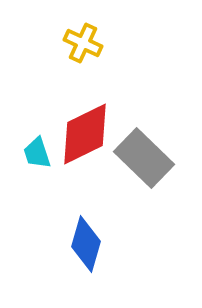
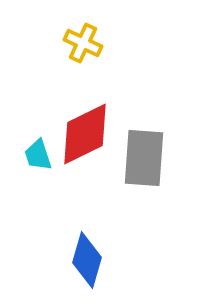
cyan trapezoid: moved 1 px right, 2 px down
gray rectangle: rotated 50 degrees clockwise
blue diamond: moved 1 px right, 16 px down
